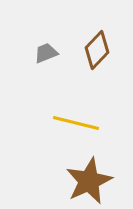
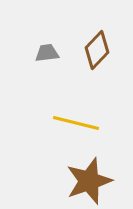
gray trapezoid: moved 1 px right; rotated 15 degrees clockwise
brown star: rotated 6 degrees clockwise
